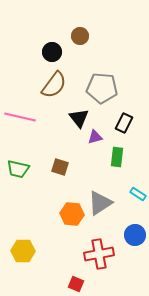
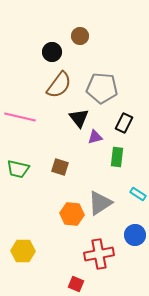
brown semicircle: moved 5 px right
